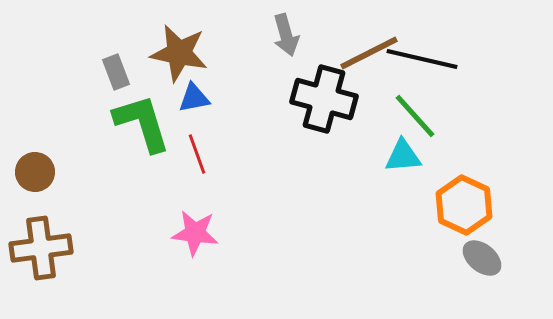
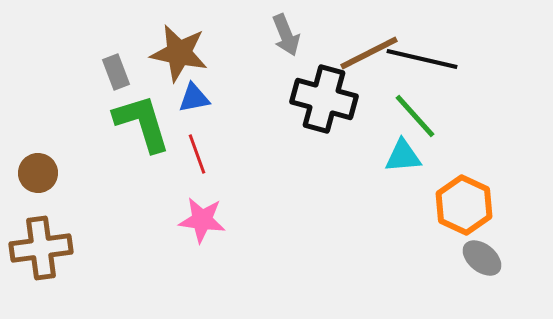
gray arrow: rotated 6 degrees counterclockwise
brown circle: moved 3 px right, 1 px down
pink star: moved 7 px right, 13 px up
